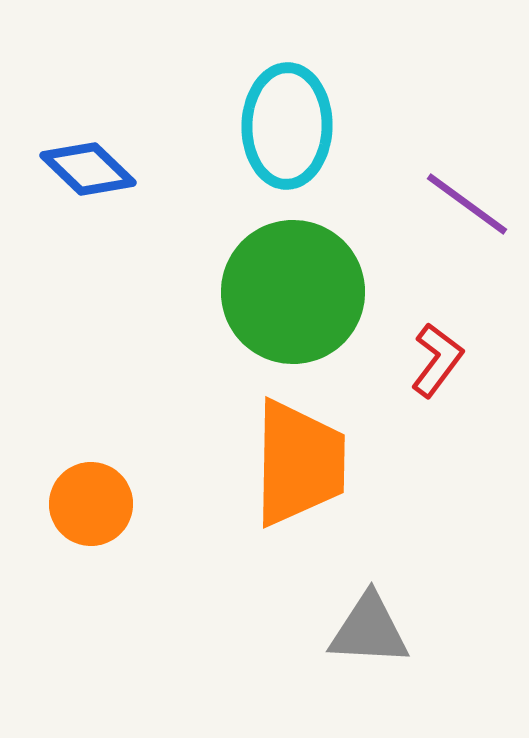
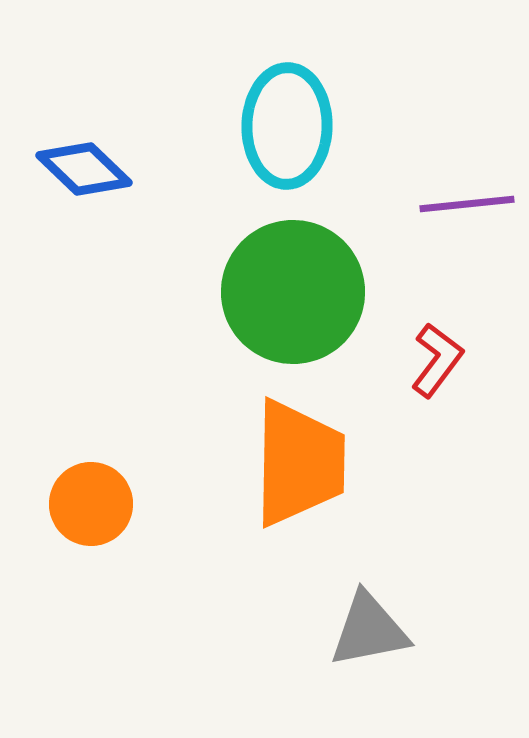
blue diamond: moved 4 px left
purple line: rotated 42 degrees counterclockwise
gray triangle: rotated 14 degrees counterclockwise
